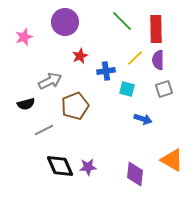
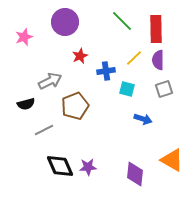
yellow line: moved 1 px left
